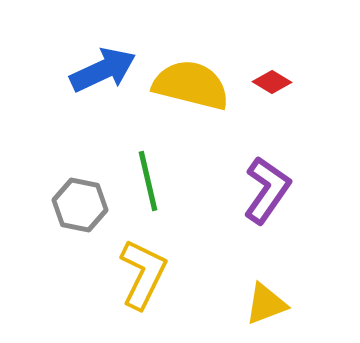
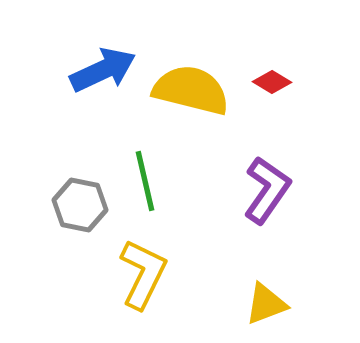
yellow semicircle: moved 5 px down
green line: moved 3 px left
